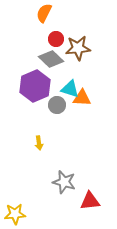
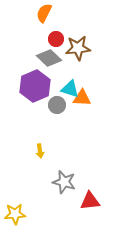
gray diamond: moved 2 px left, 1 px up
yellow arrow: moved 1 px right, 8 px down
